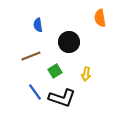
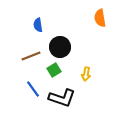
black circle: moved 9 px left, 5 px down
green square: moved 1 px left, 1 px up
blue line: moved 2 px left, 3 px up
